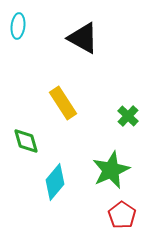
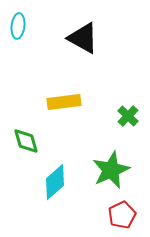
yellow rectangle: moved 1 px right, 1 px up; rotated 64 degrees counterclockwise
cyan diamond: rotated 9 degrees clockwise
red pentagon: rotated 12 degrees clockwise
